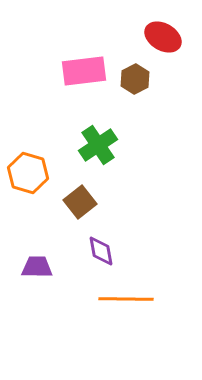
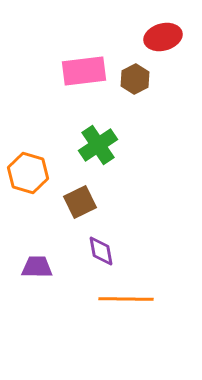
red ellipse: rotated 45 degrees counterclockwise
brown square: rotated 12 degrees clockwise
